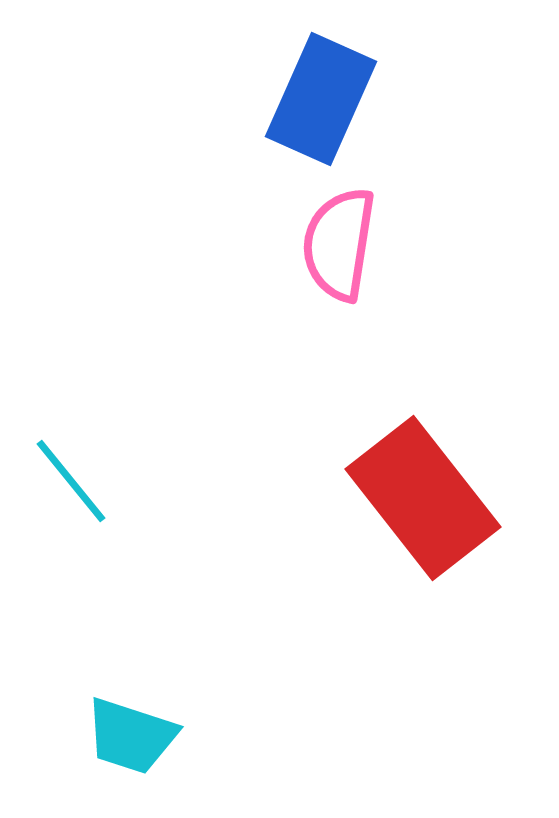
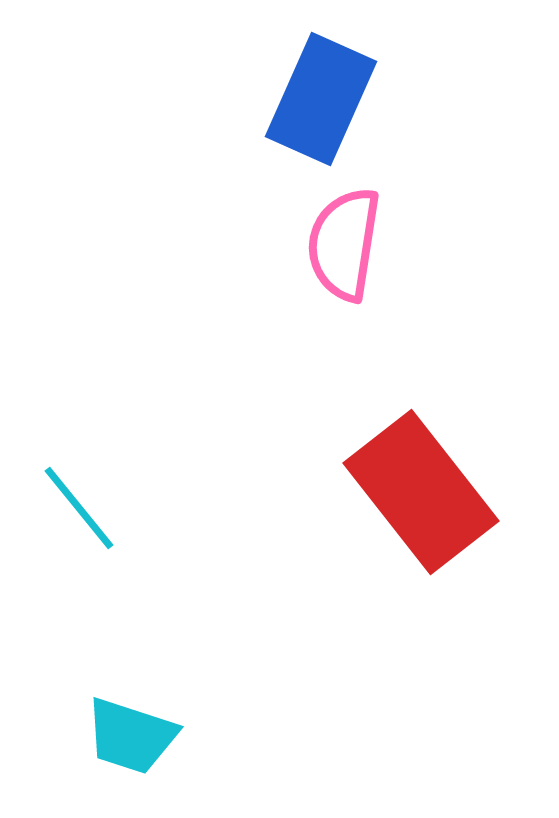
pink semicircle: moved 5 px right
cyan line: moved 8 px right, 27 px down
red rectangle: moved 2 px left, 6 px up
